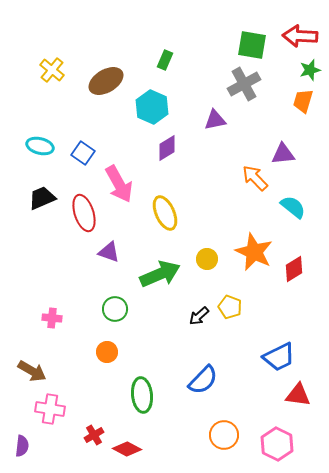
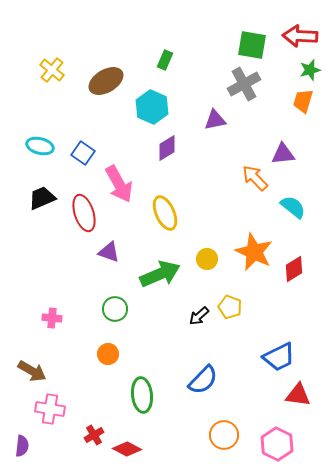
orange circle at (107, 352): moved 1 px right, 2 px down
